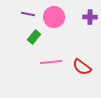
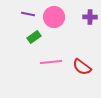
green rectangle: rotated 16 degrees clockwise
